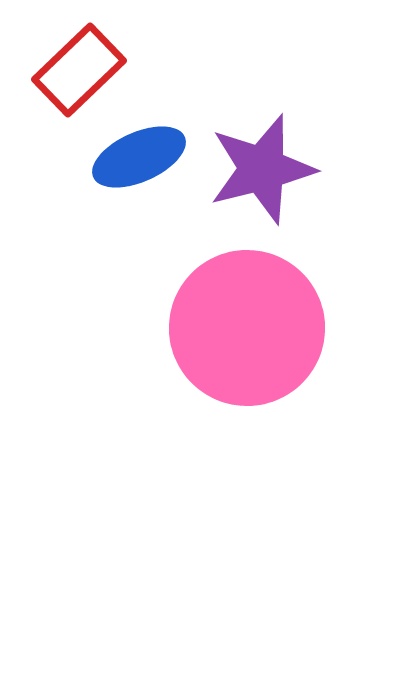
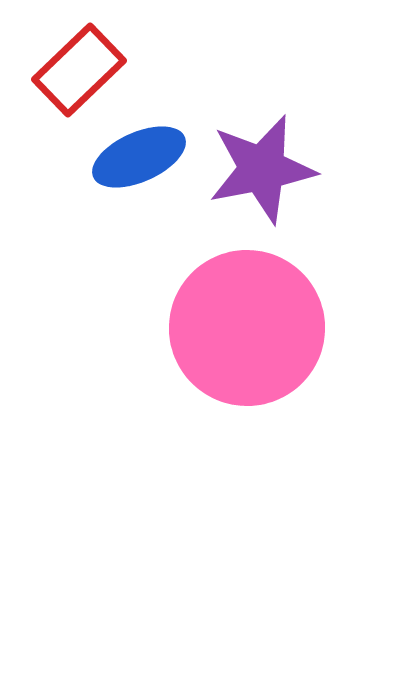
purple star: rotated 3 degrees clockwise
